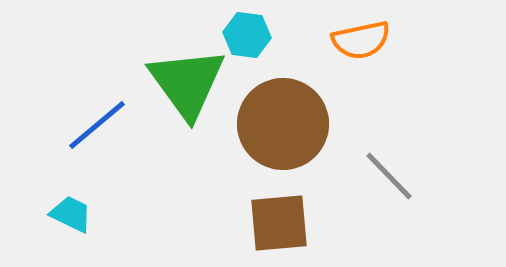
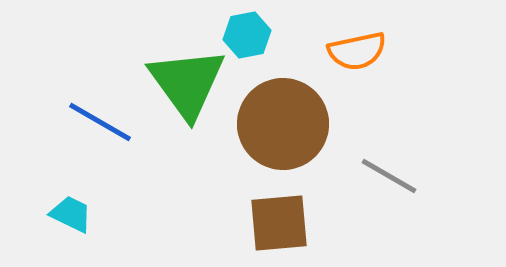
cyan hexagon: rotated 18 degrees counterclockwise
orange semicircle: moved 4 px left, 11 px down
blue line: moved 3 px right, 3 px up; rotated 70 degrees clockwise
gray line: rotated 16 degrees counterclockwise
